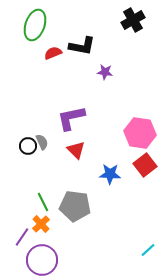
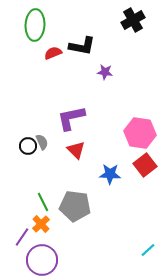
green ellipse: rotated 16 degrees counterclockwise
